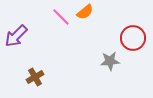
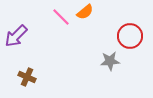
red circle: moved 3 px left, 2 px up
brown cross: moved 8 px left; rotated 36 degrees counterclockwise
